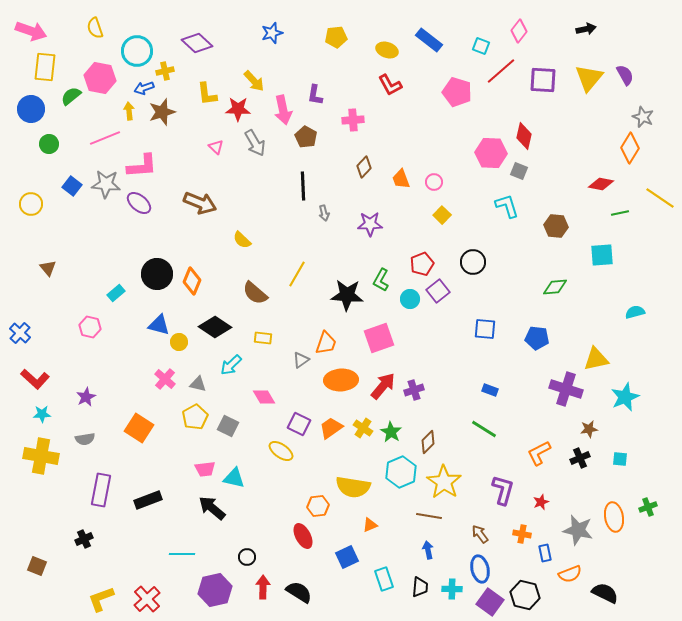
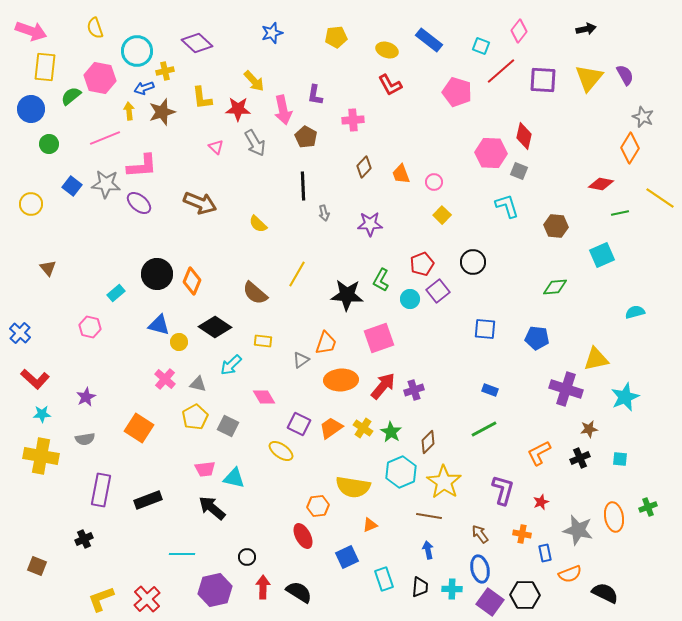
yellow L-shape at (207, 94): moved 5 px left, 4 px down
orange trapezoid at (401, 179): moved 5 px up
yellow semicircle at (242, 240): moved 16 px right, 16 px up
cyan square at (602, 255): rotated 20 degrees counterclockwise
yellow rectangle at (263, 338): moved 3 px down
green line at (484, 429): rotated 60 degrees counterclockwise
black hexagon at (525, 595): rotated 12 degrees counterclockwise
